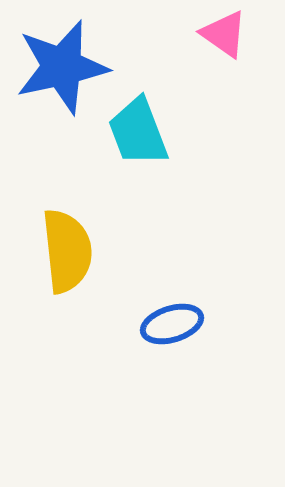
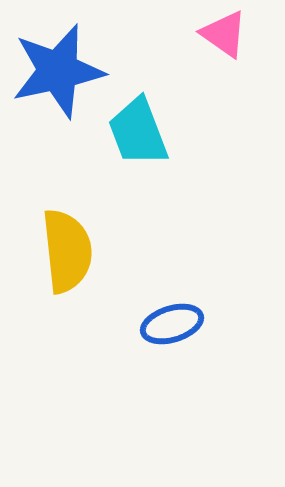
blue star: moved 4 px left, 4 px down
